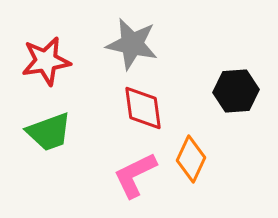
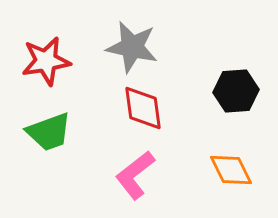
gray star: moved 3 px down
orange diamond: moved 40 px right, 11 px down; rotated 51 degrees counterclockwise
pink L-shape: rotated 12 degrees counterclockwise
